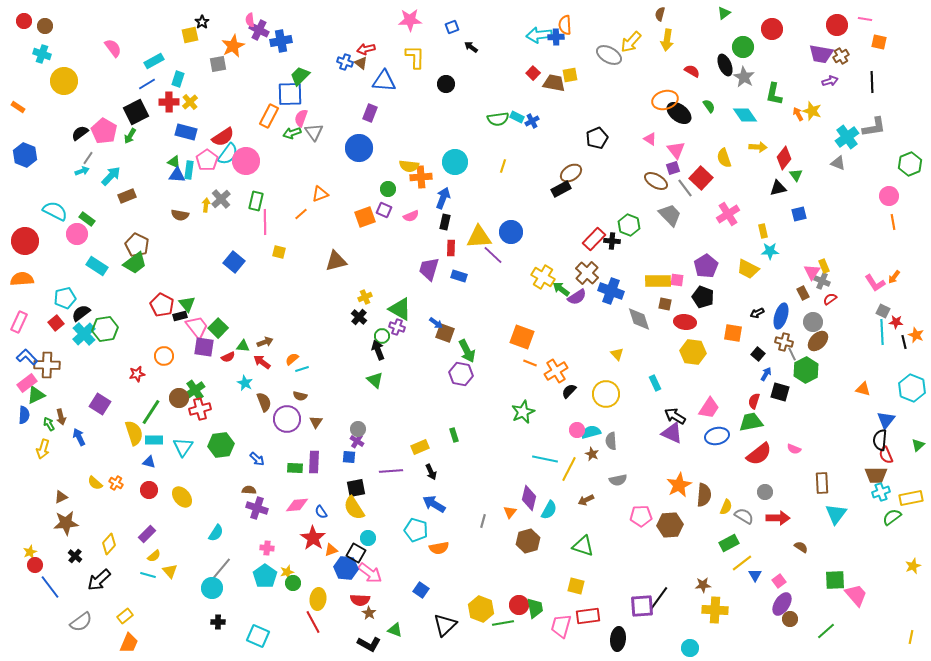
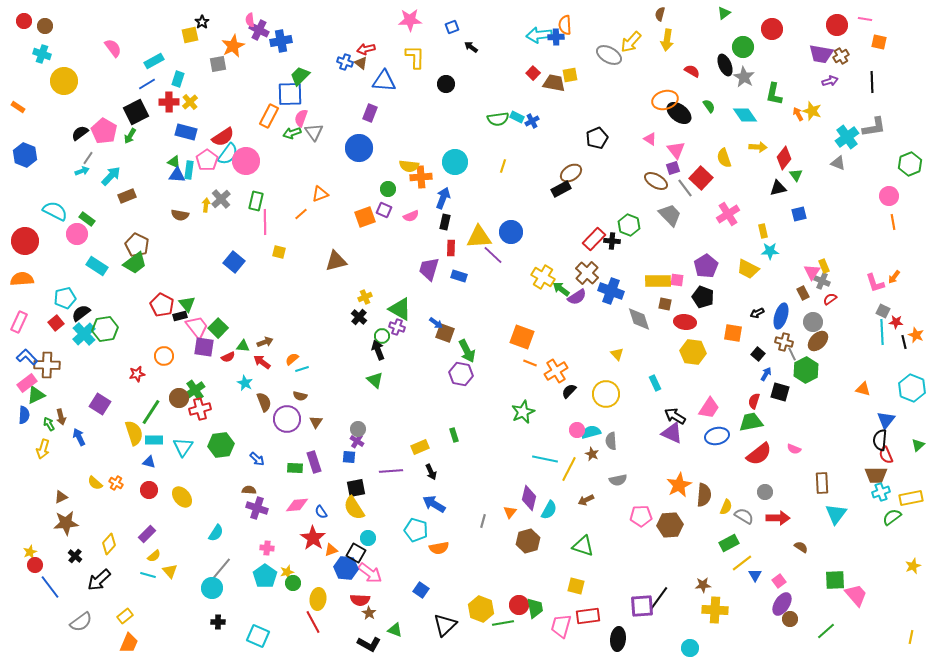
pink L-shape at (875, 283): rotated 15 degrees clockwise
purple rectangle at (314, 462): rotated 20 degrees counterclockwise
